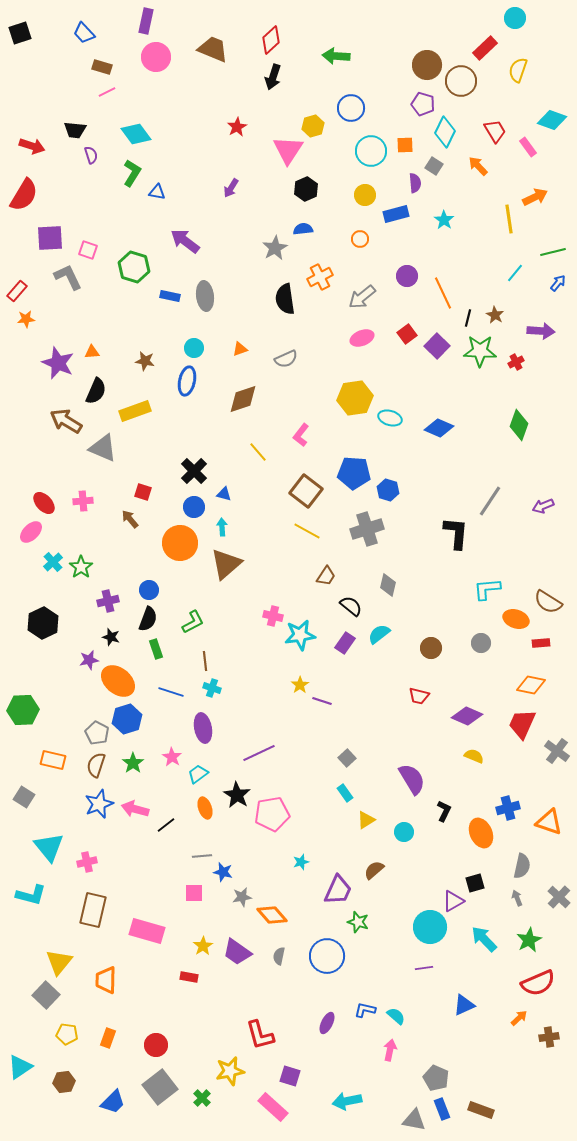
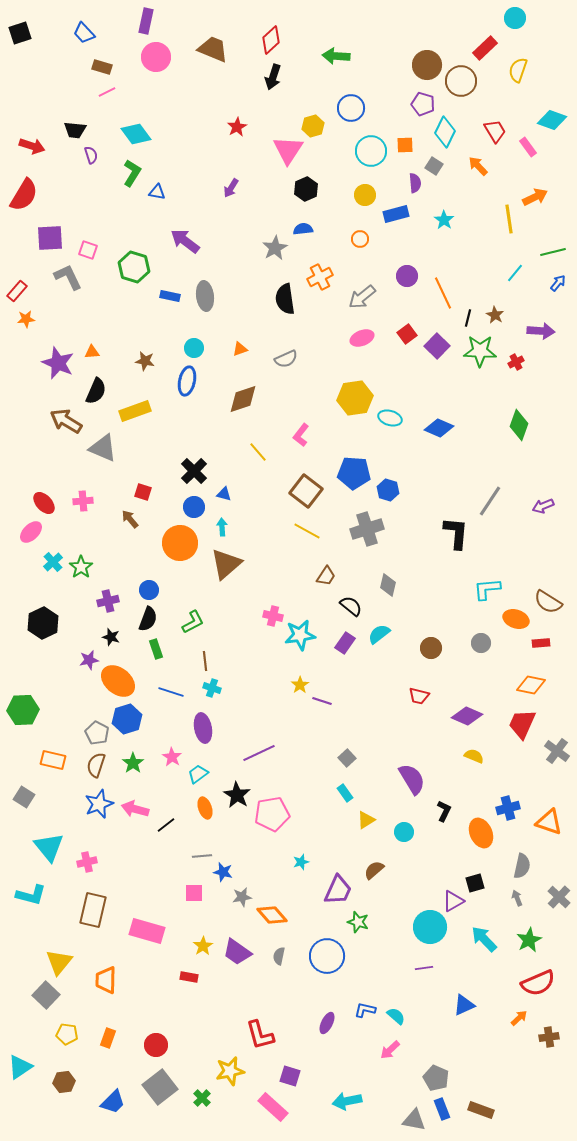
pink arrow at (390, 1050): rotated 145 degrees counterclockwise
